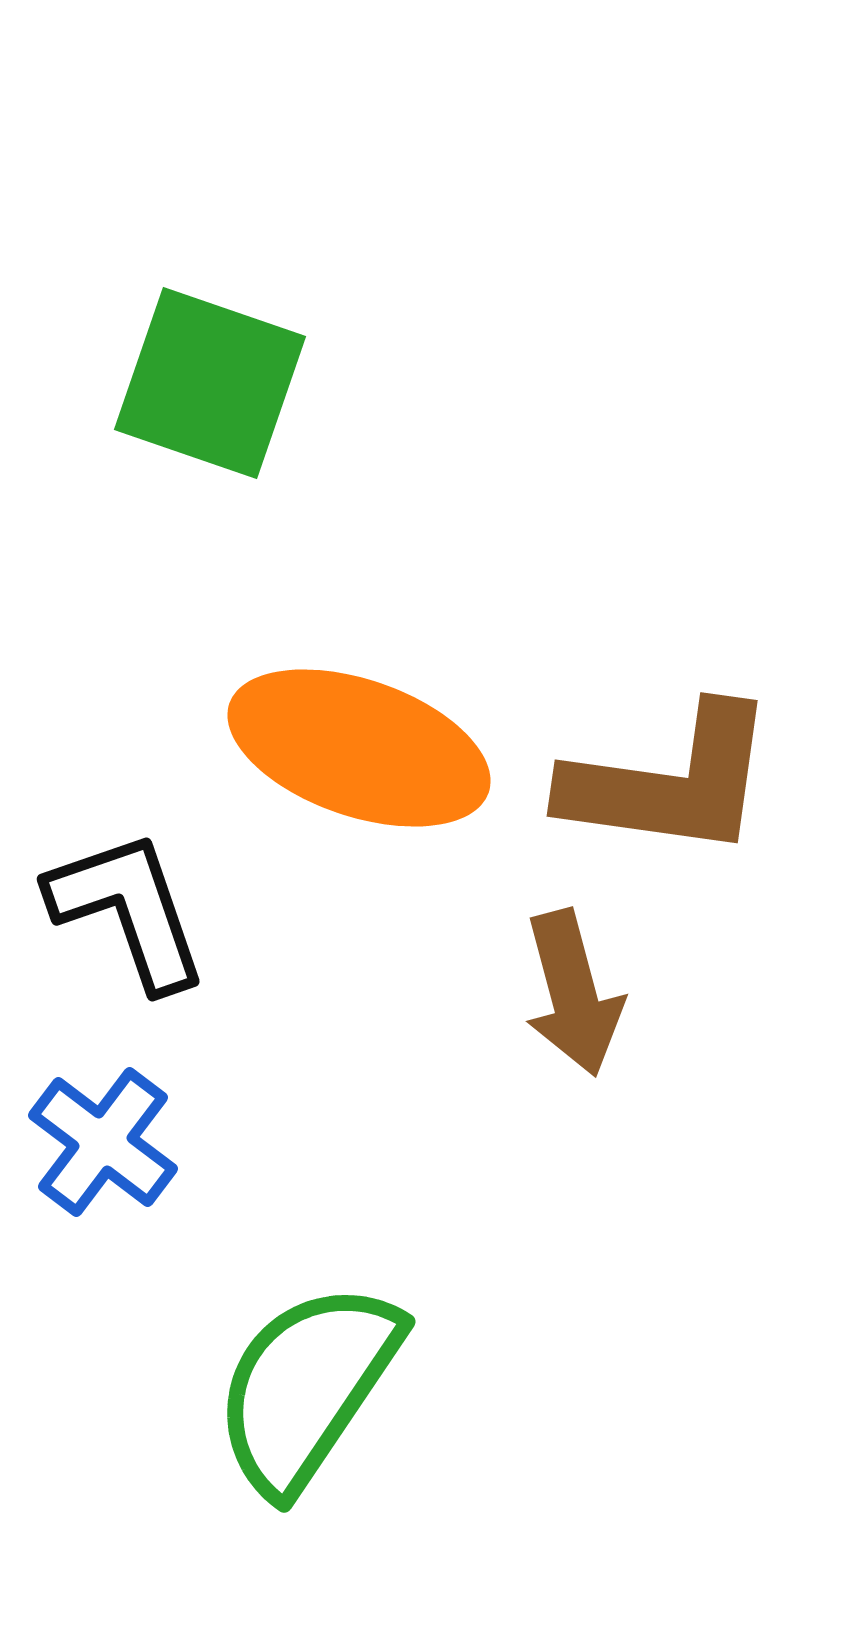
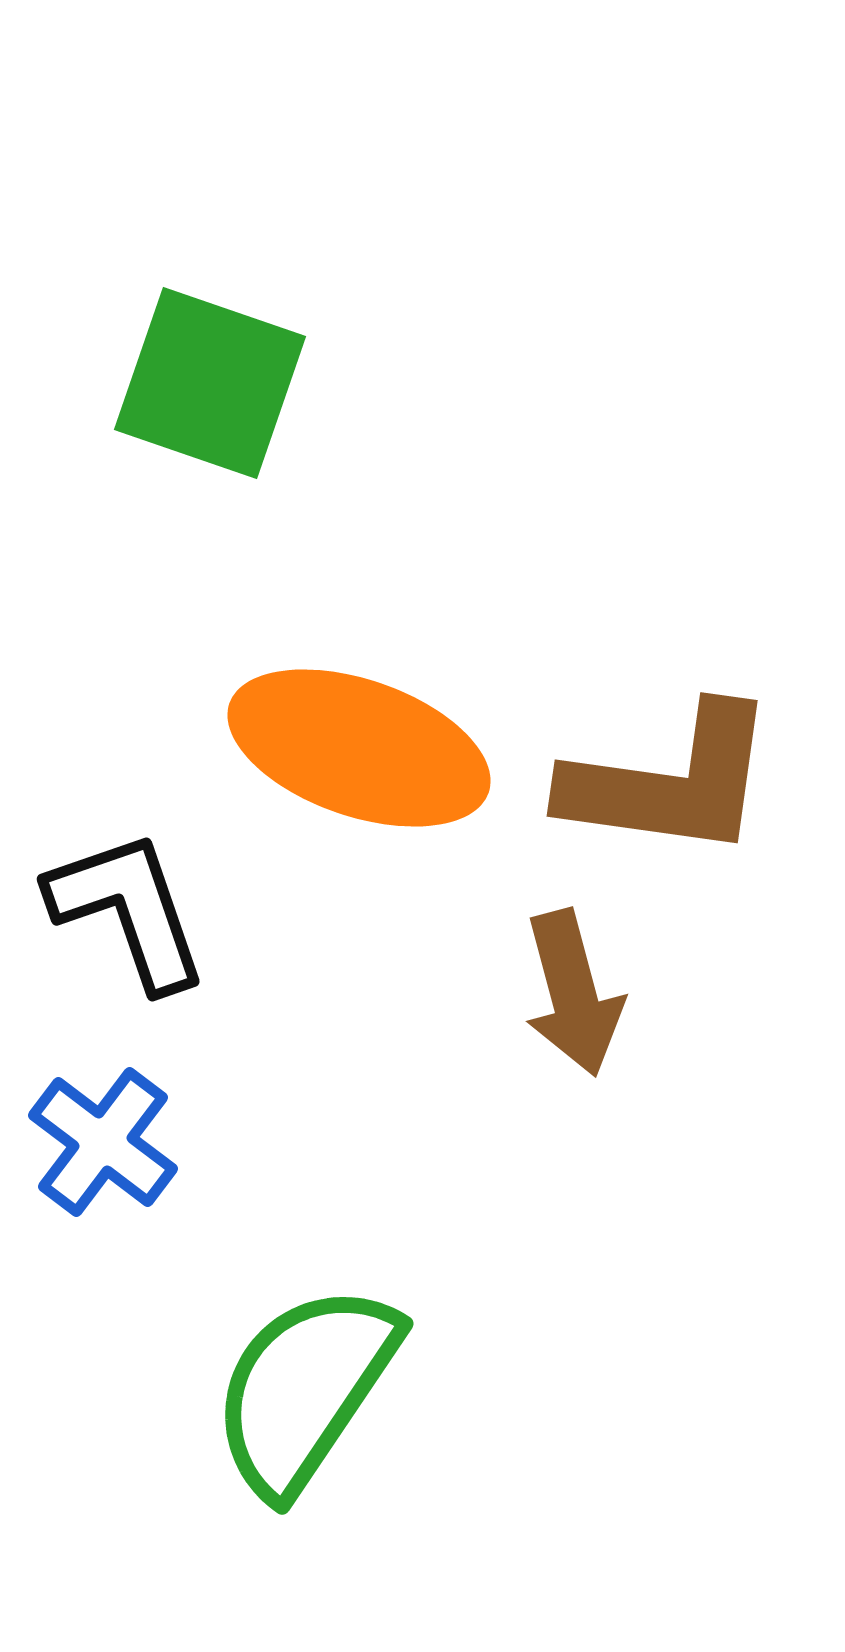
green semicircle: moved 2 px left, 2 px down
